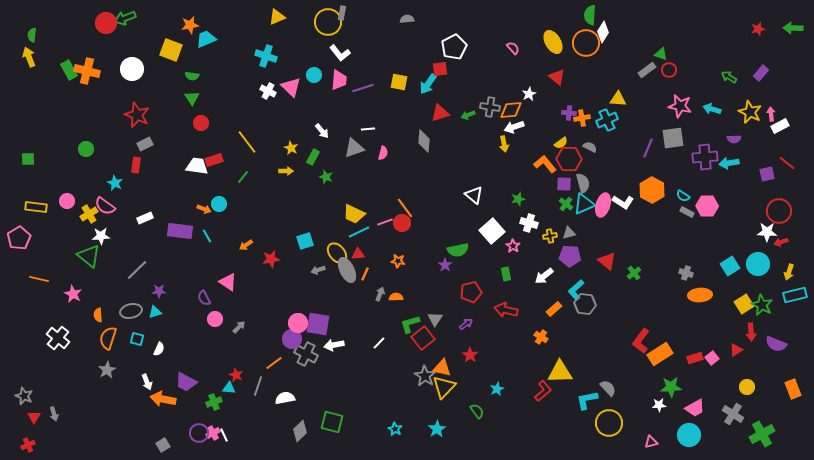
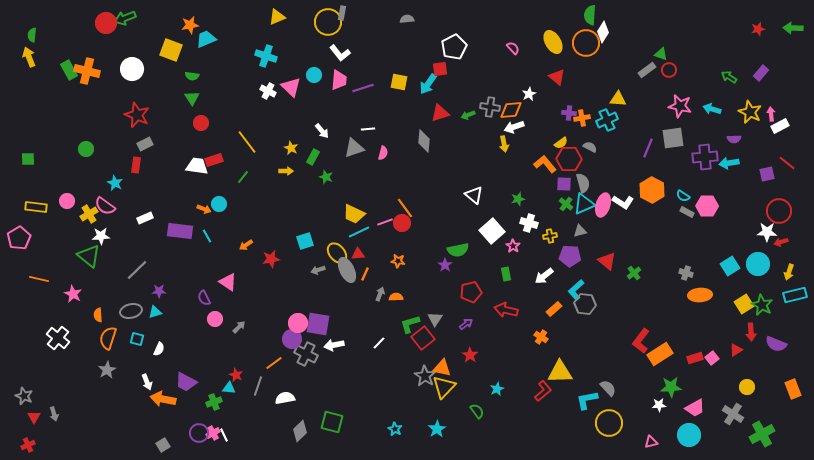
gray triangle at (569, 233): moved 11 px right, 2 px up
